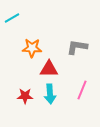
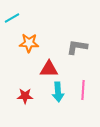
orange star: moved 3 px left, 5 px up
pink line: moved 1 px right; rotated 18 degrees counterclockwise
cyan arrow: moved 8 px right, 2 px up
